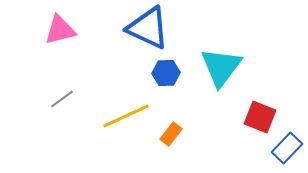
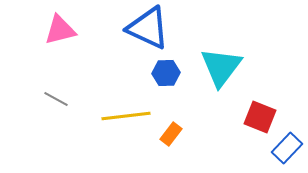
gray line: moved 6 px left; rotated 65 degrees clockwise
yellow line: rotated 18 degrees clockwise
